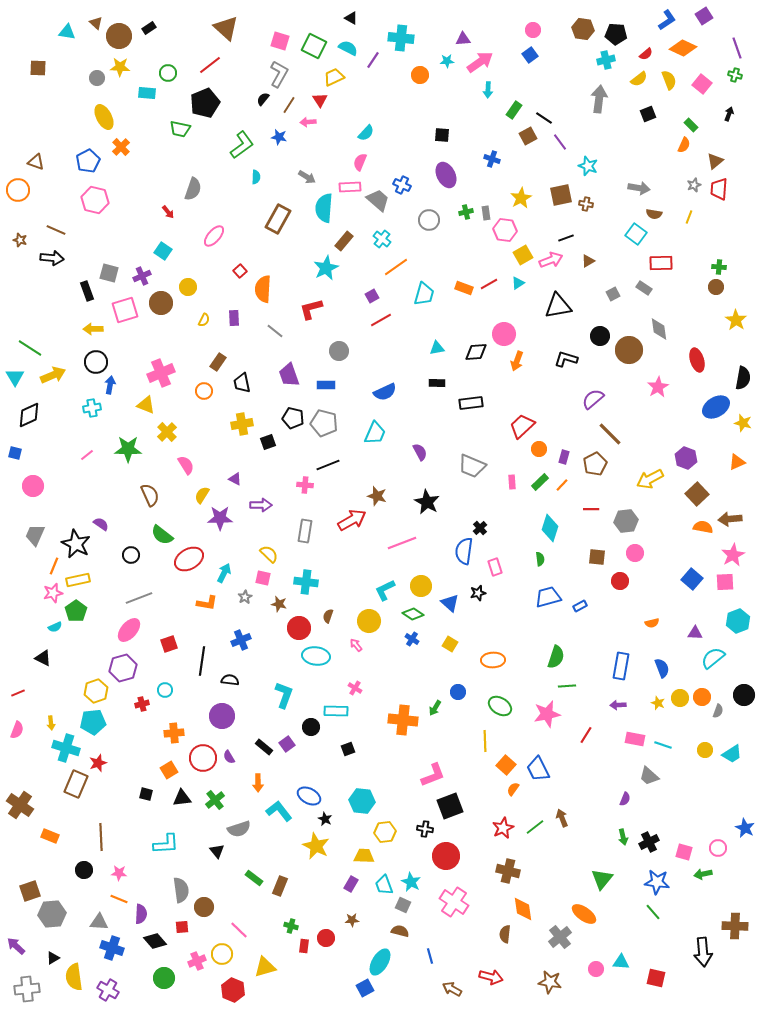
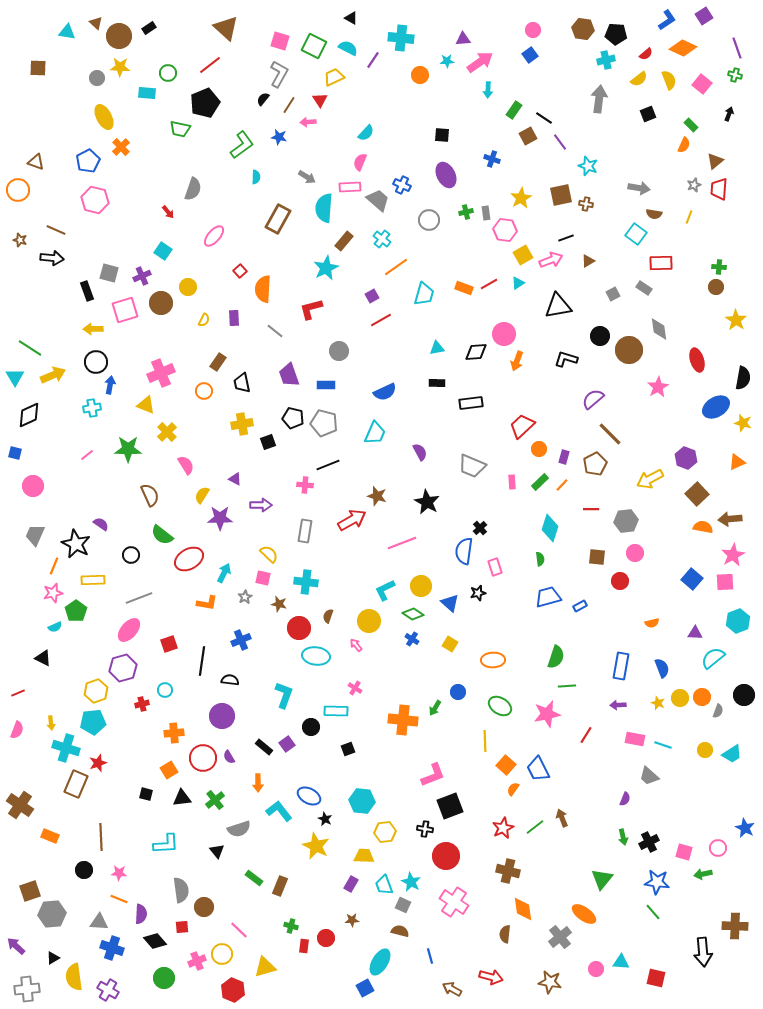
yellow rectangle at (78, 580): moved 15 px right; rotated 10 degrees clockwise
